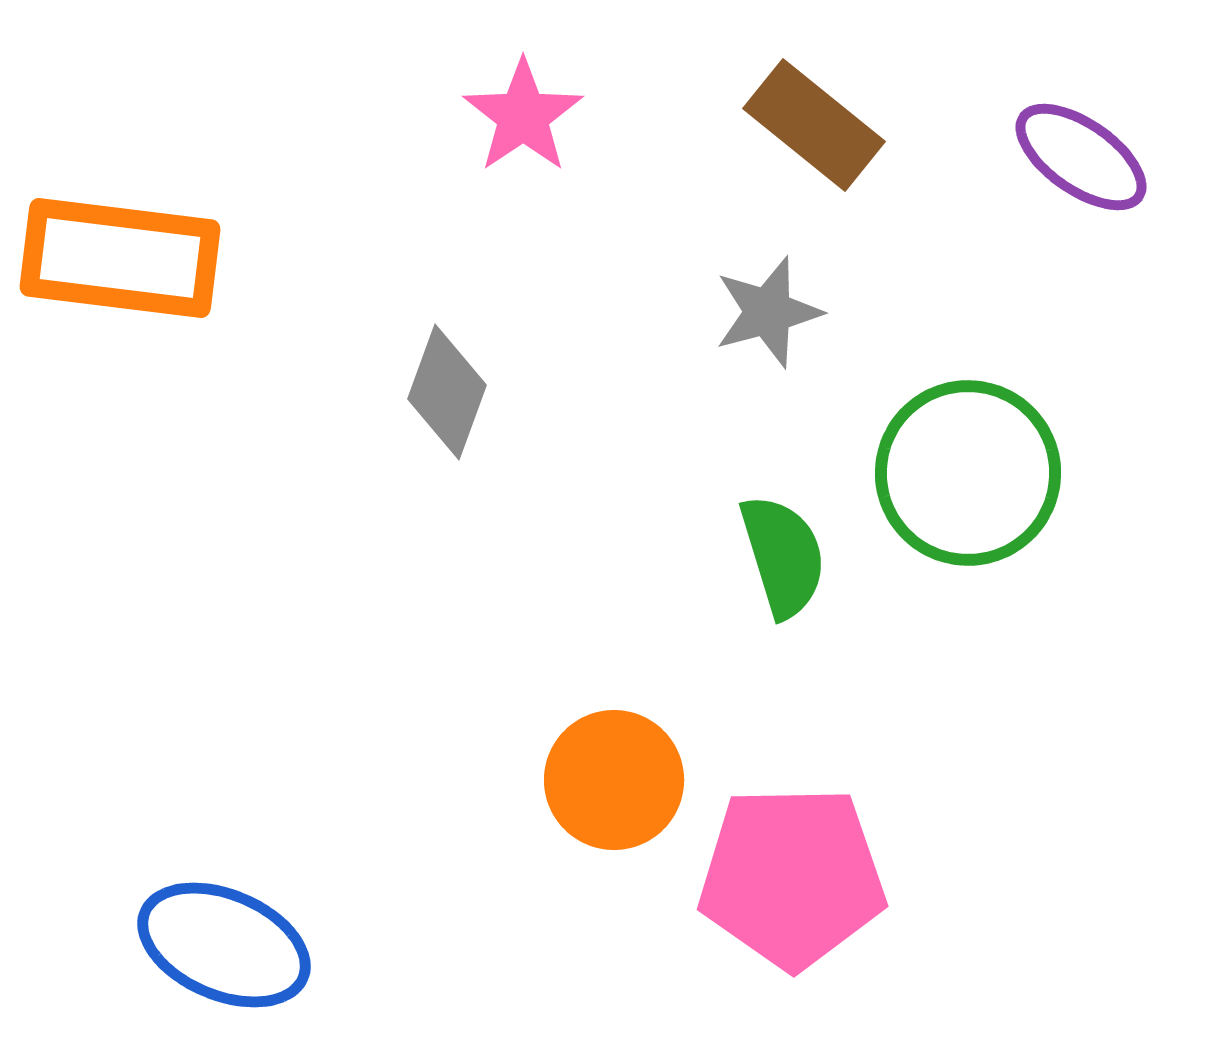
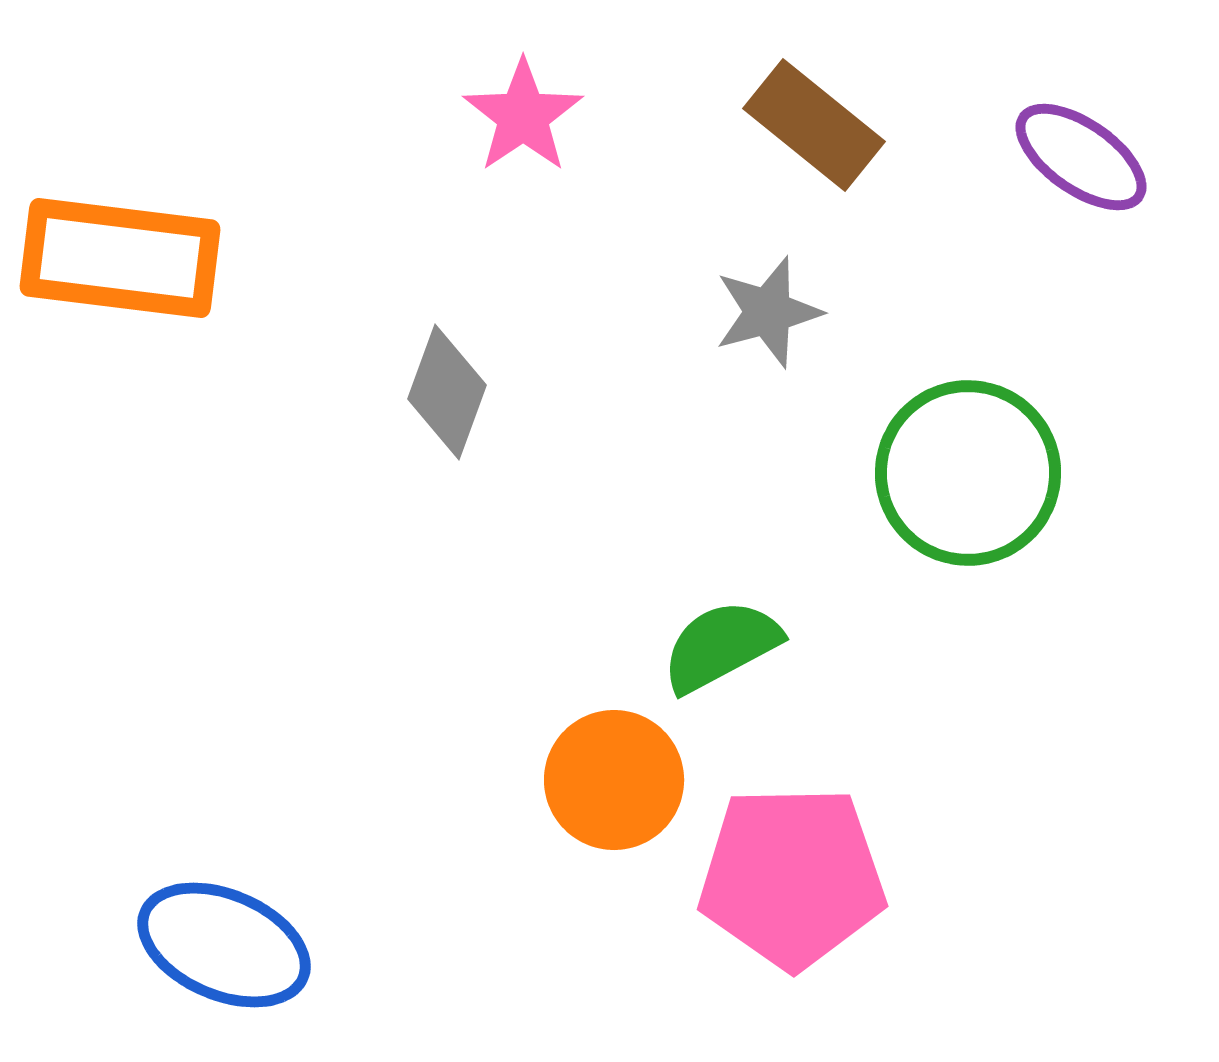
green semicircle: moved 62 px left, 90 px down; rotated 101 degrees counterclockwise
